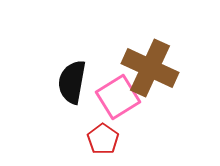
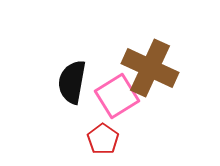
pink square: moved 1 px left, 1 px up
